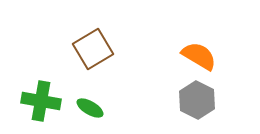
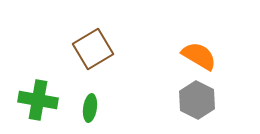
green cross: moved 3 px left, 1 px up
green ellipse: rotated 68 degrees clockwise
